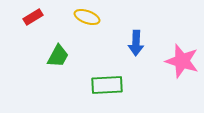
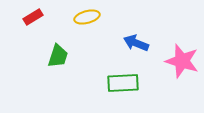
yellow ellipse: rotated 35 degrees counterclockwise
blue arrow: rotated 110 degrees clockwise
green trapezoid: rotated 10 degrees counterclockwise
green rectangle: moved 16 px right, 2 px up
